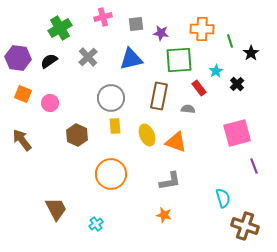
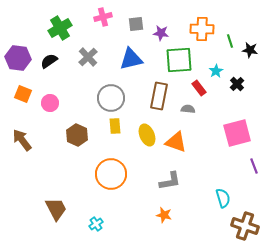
black star: moved 1 px left, 3 px up; rotated 28 degrees counterclockwise
